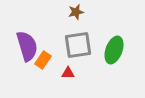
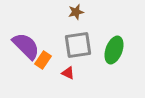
purple semicircle: moved 1 px left; rotated 28 degrees counterclockwise
red triangle: rotated 24 degrees clockwise
